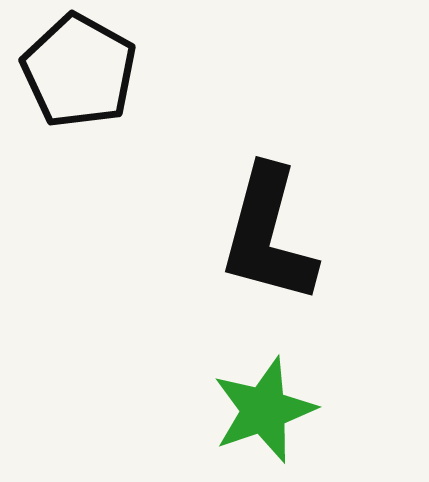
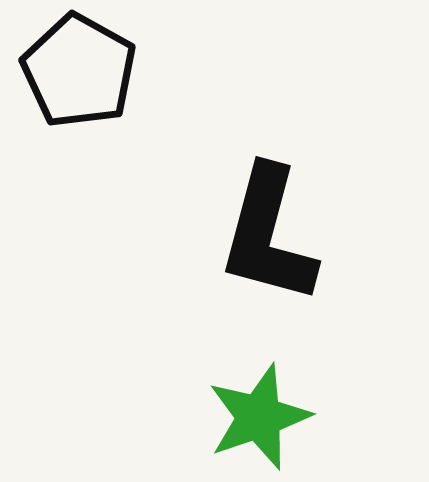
green star: moved 5 px left, 7 px down
